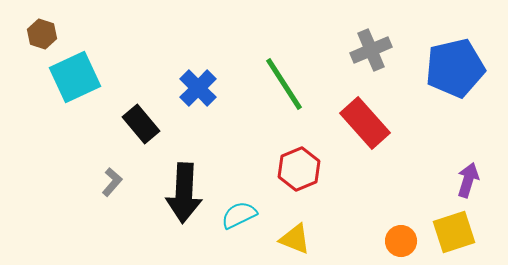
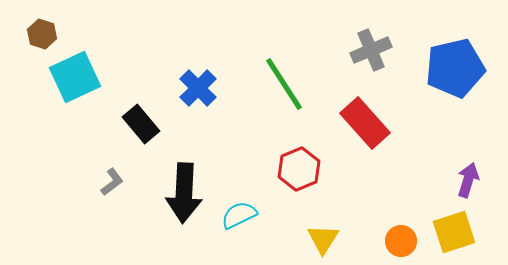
gray L-shape: rotated 12 degrees clockwise
yellow triangle: moved 28 px right; rotated 40 degrees clockwise
